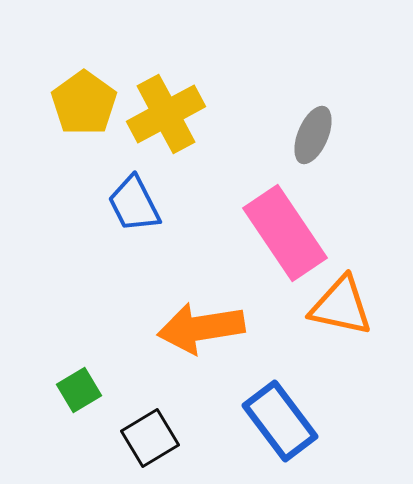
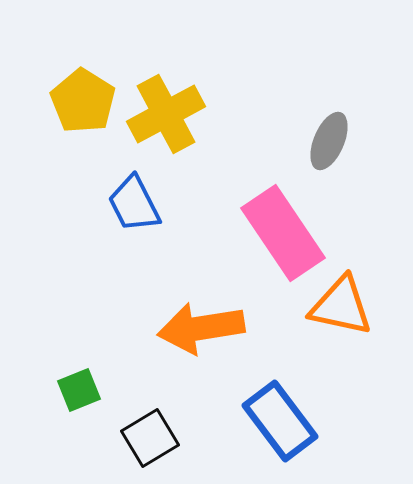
yellow pentagon: moved 1 px left, 2 px up; rotated 4 degrees counterclockwise
gray ellipse: moved 16 px right, 6 px down
pink rectangle: moved 2 px left
green square: rotated 9 degrees clockwise
